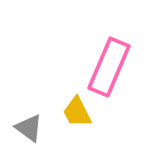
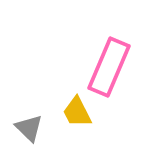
gray triangle: rotated 8 degrees clockwise
